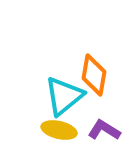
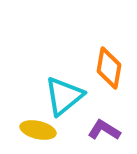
orange diamond: moved 15 px right, 7 px up
yellow ellipse: moved 21 px left
